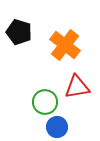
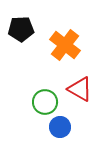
black pentagon: moved 2 px right, 3 px up; rotated 20 degrees counterclockwise
red triangle: moved 3 px right, 2 px down; rotated 40 degrees clockwise
blue circle: moved 3 px right
